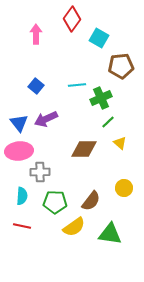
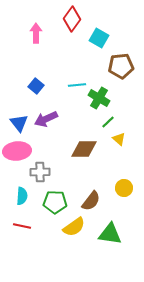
pink arrow: moved 1 px up
green cross: moved 2 px left; rotated 35 degrees counterclockwise
yellow triangle: moved 1 px left, 4 px up
pink ellipse: moved 2 px left
